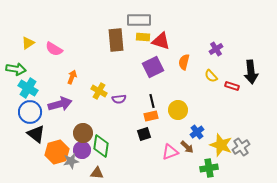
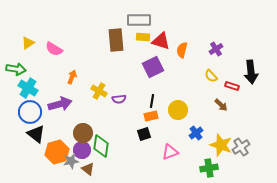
orange semicircle: moved 2 px left, 12 px up
black line: rotated 24 degrees clockwise
blue cross: moved 1 px left, 1 px down
brown arrow: moved 34 px right, 42 px up
brown triangle: moved 9 px left, 4 px up; rotated 32 degrees clockwise
